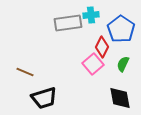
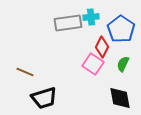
cyan cross: moved 2 px down
pink square: rotated 15 degrees counterclockwise
